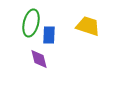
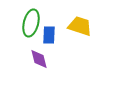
yellow trapezoid: moved 8 px left
